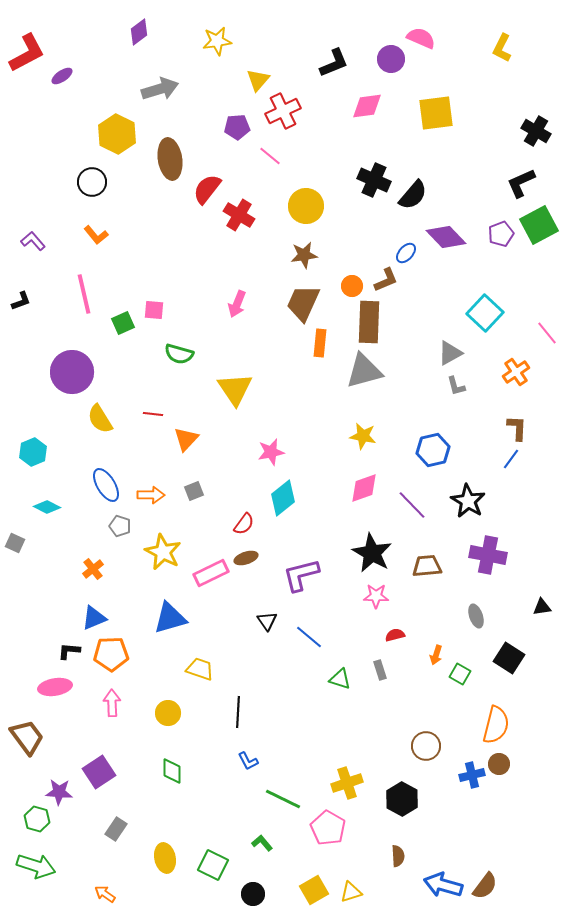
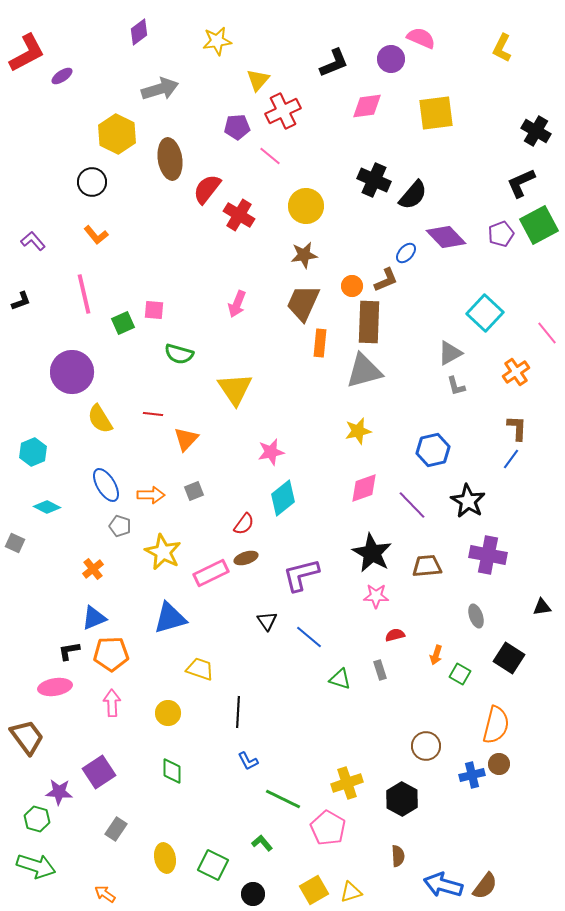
yellow star at (363, 436): moved 5 px left, 5 px up; rotated 24 degrees counterclockwise
black L-shape at (69, 651): rotated 15 degrees counterclockwise
